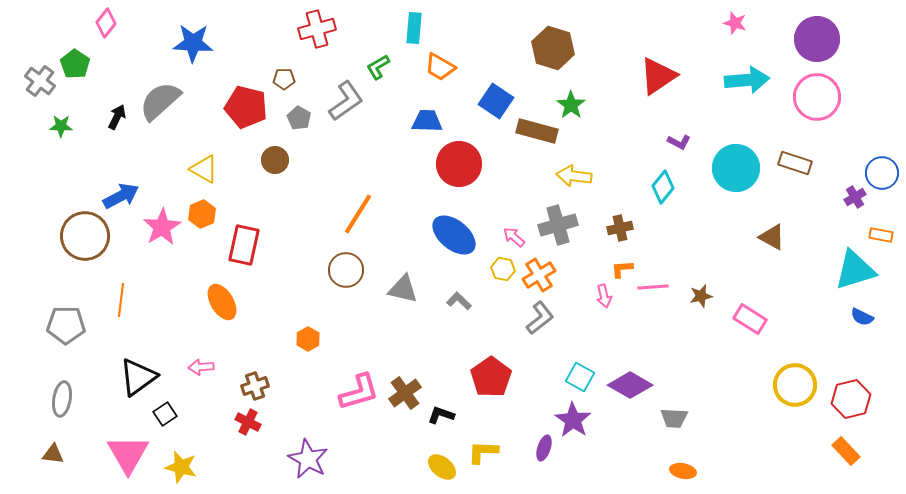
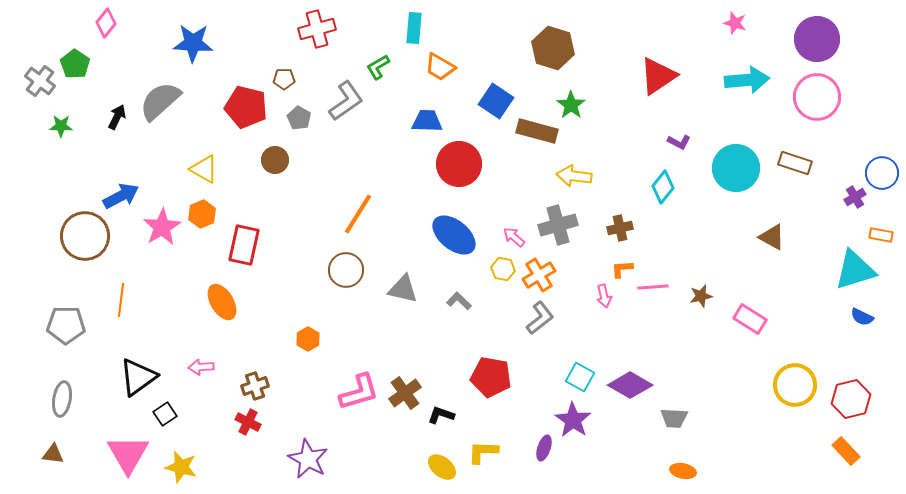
red pentagon at (491, 377): rotated 27 degrees counterclockwise
